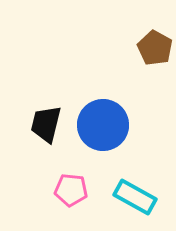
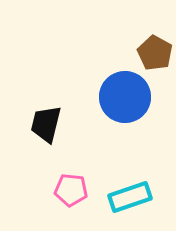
brown pentagon: moved 5 px down
blue circle: moved 22 px right, 28 px up
cyan rectangle: moved 5 px left; rotated 48 degrees counterclockwise
